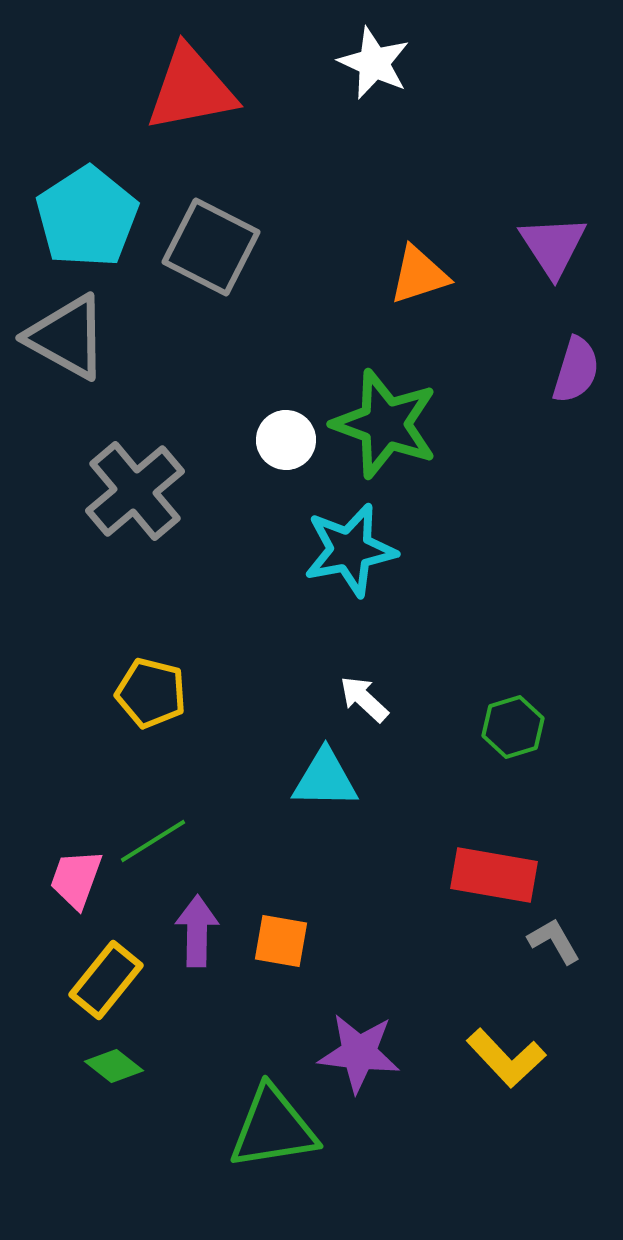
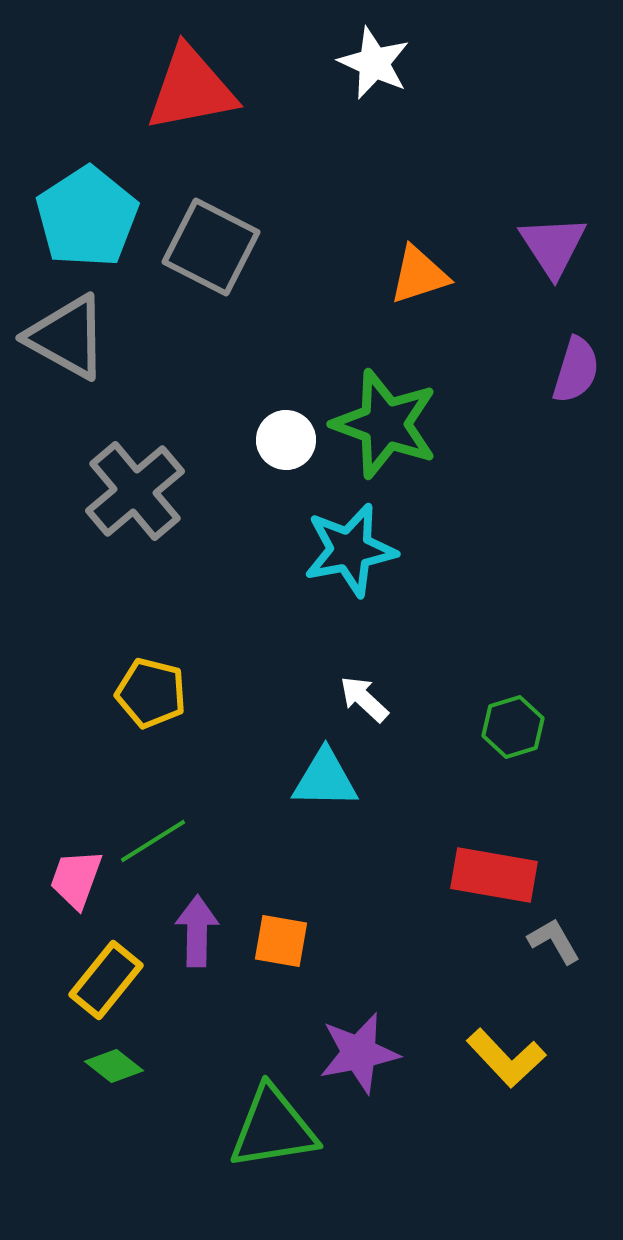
purple star: rotated 18 degrees counterclockwise
